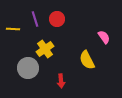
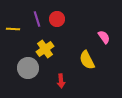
purple line: moved 2 px right
